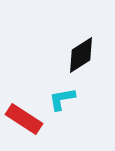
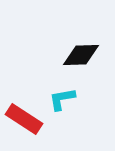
black diamond: rotated 30 degrees clockwise
